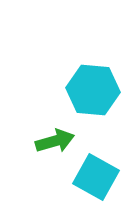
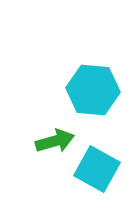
cyan square: moved 1 px right, 8 px up
